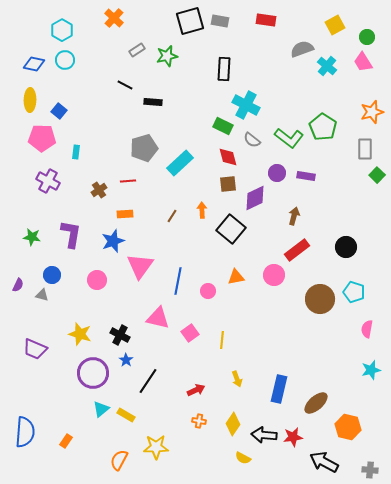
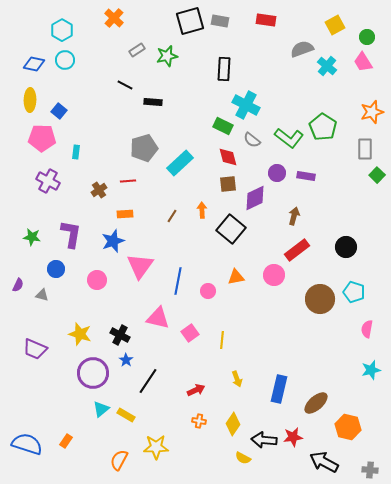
blue circle at (52, 275): moved 4 px right, 6 px up
blue semicircle at (25, 432): moved 2 px right, 12 px down; rotated 76 degrees counterclockwise
black arrow at (264, 435): moved 5 px down
